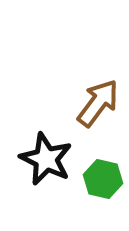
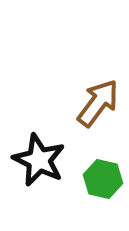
black star: moved 7 px left, 1 px down
